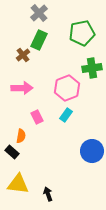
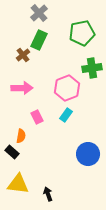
blue circle: moved 4 px left, 3 px down
